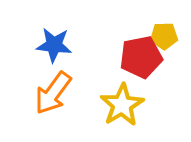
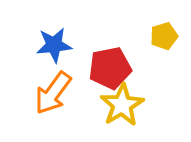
yellow pentagon: rotated 16 degrees counterclockwise
blue star: rotated 12 degrees counterclockwise
red pentagon: moved 31 px left, 11 px down
